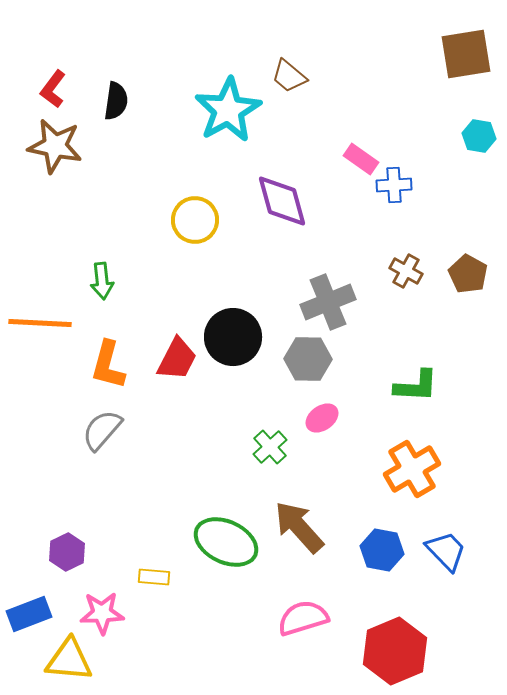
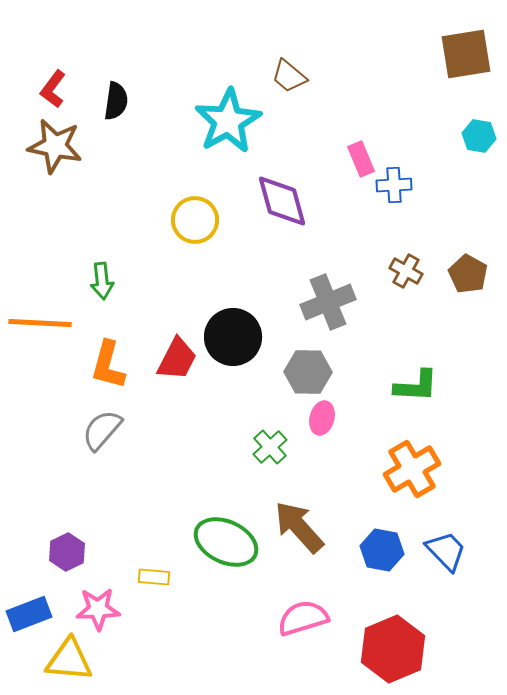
cyan star: moved 11 px down
pink rectangle: rotated 32 degrees clockwise
gray hexagon: moved 13 px down
pink ellipse: rotated 40 degrees counterclockwise
pink star: moved 4 px left, 4 px up
red hexagon: moved 2 px left, 2 px up
